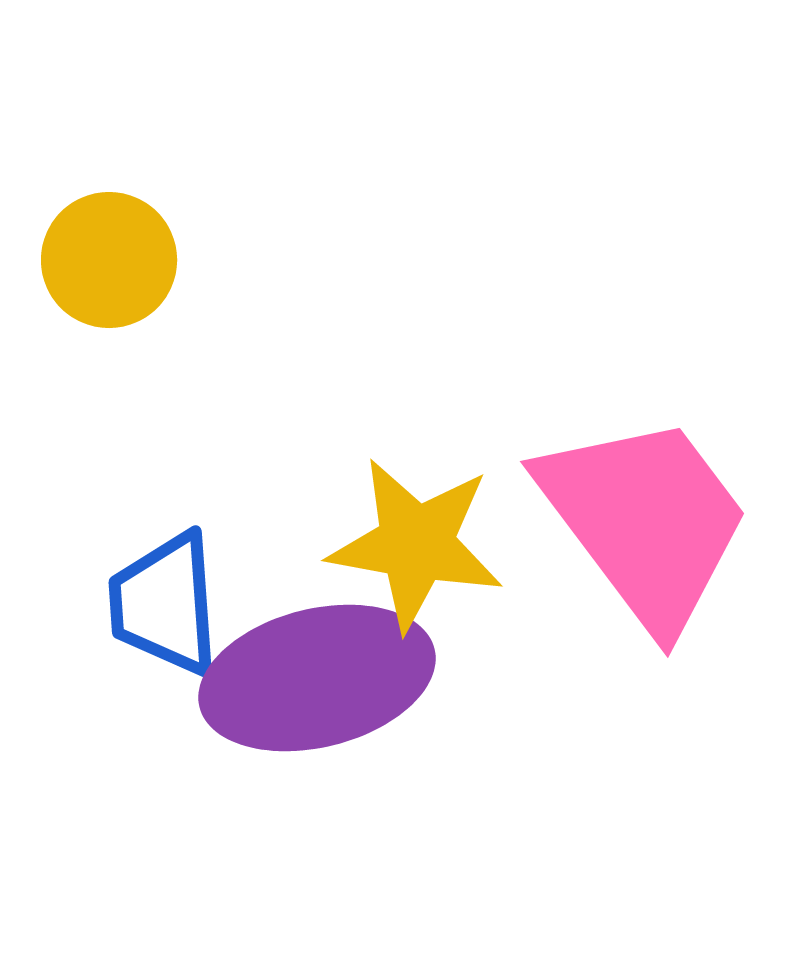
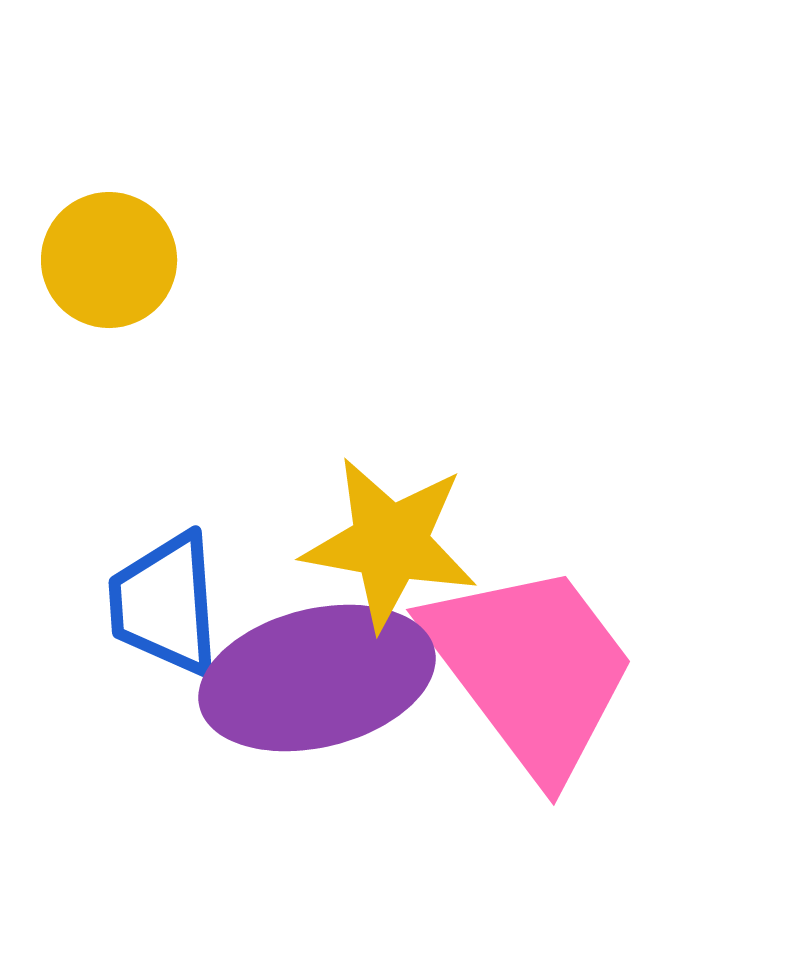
pink trapezoid: moved 114 px left, 148 px down
yellow star: moved 26 px left, 1 px up
